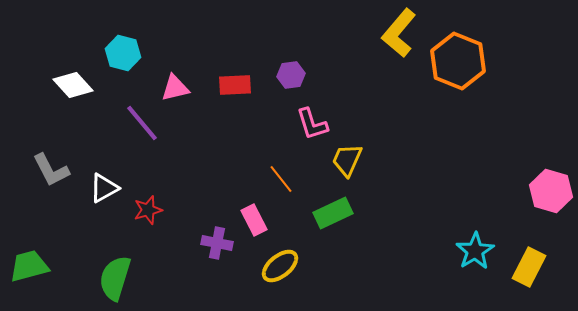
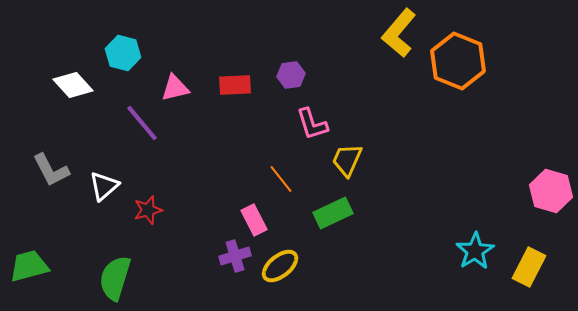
white triangle: moved 2 px up; rotated 12 degrees counterclockwise
purple cross: moved 18 px right, 13 px down; rotated 28 degrees counterclockwise
